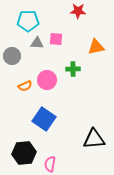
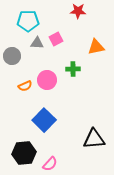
pink square: rotated 32 degrees counterclockwise
blue square: moved 1 px down; rotated 10 degrees clockwise
pink semicircle: rotated 147 degrees counterclockwise
